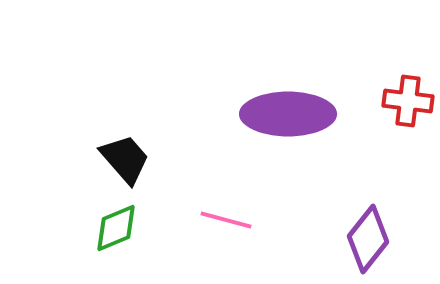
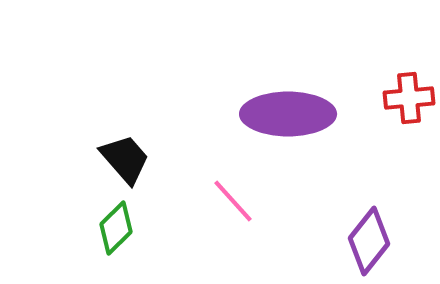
red cross: moved 1 px right, 3 px up; rotated 12 degrees counterclockwise
pink line: moved 7 px right, 19 px up; rotated 33 degrees clockwise
green diamond: rotated 22 degrees counterclockwise
purple diamond: moved 1 px right, 2 px down
